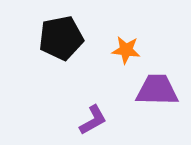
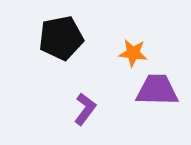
orange star: moved 7 px right, 3 px down
purple L-shape: moved 8 px left, 11 px up; rotated 24 degrees counterclockwise
